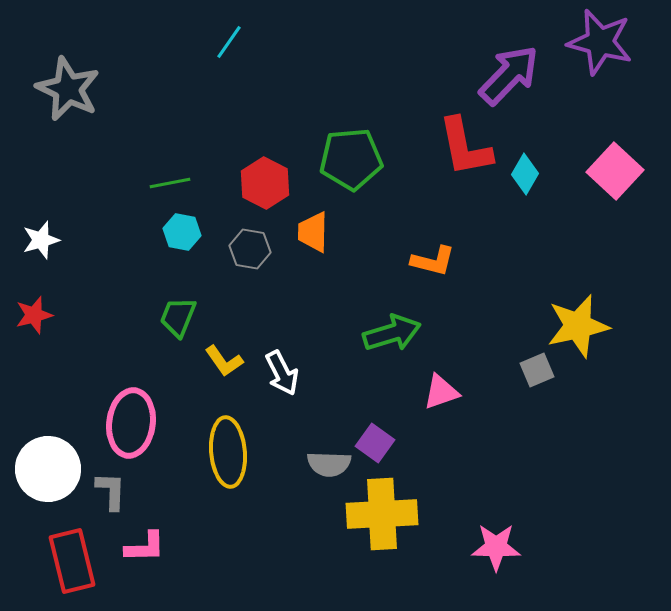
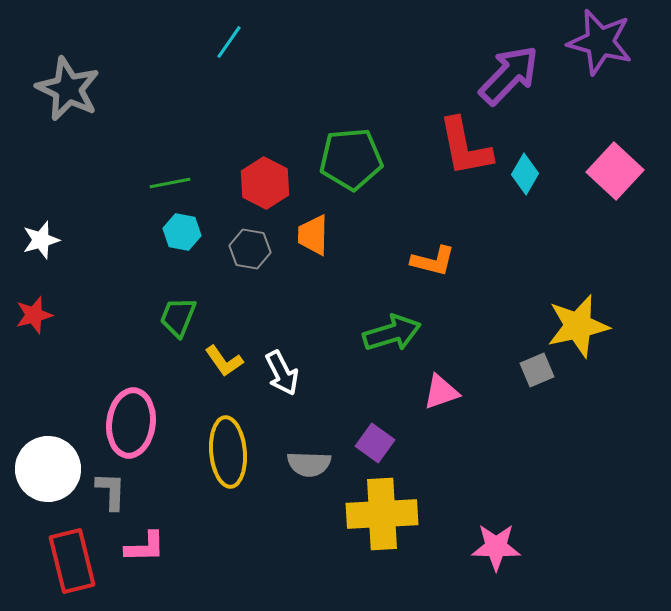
orange trapezoid: moved 3 px down
gray semicircle: moved 20 px left
